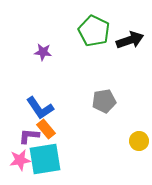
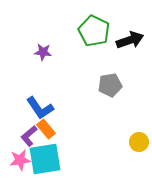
gray pentagon: moved 6 px right, 16 px up
purple L-shape: rotated 45 degrees counterclockwise
yellow circle: moved 1 px down
